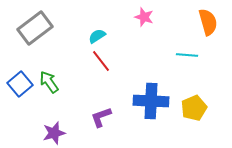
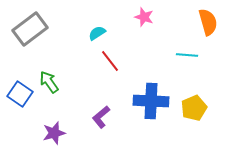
gray rectangle: moved 5 px left, 1 px down
cyan semicircle: moved 3 px up
red line: moved 9 px right
blue square: moved 10 px down; rotated 15 degrees counterclockwise
purple L-shape: rotated 20 degrees counterclockwise
